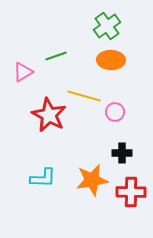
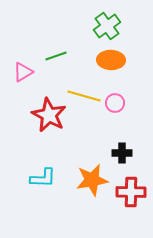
pink circle: moved 9 px up
